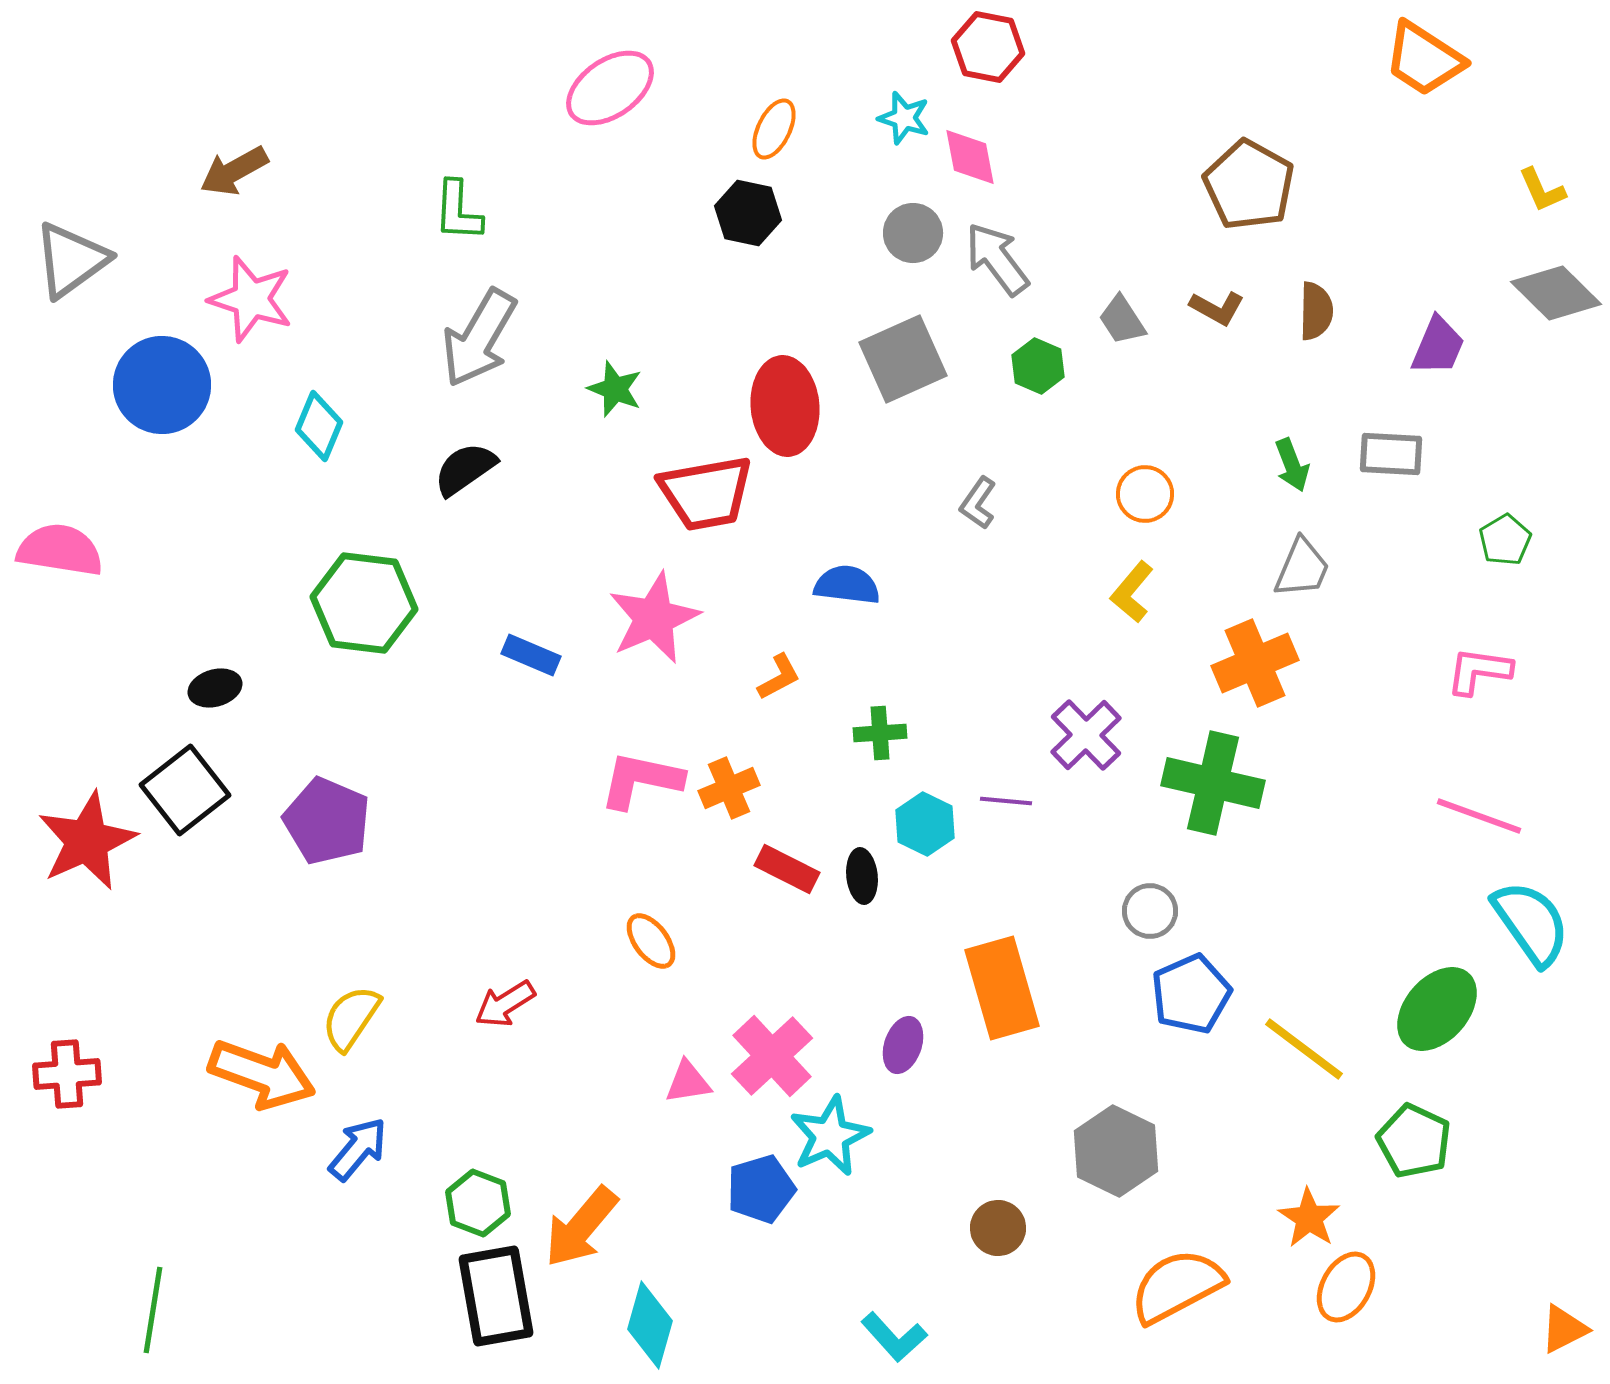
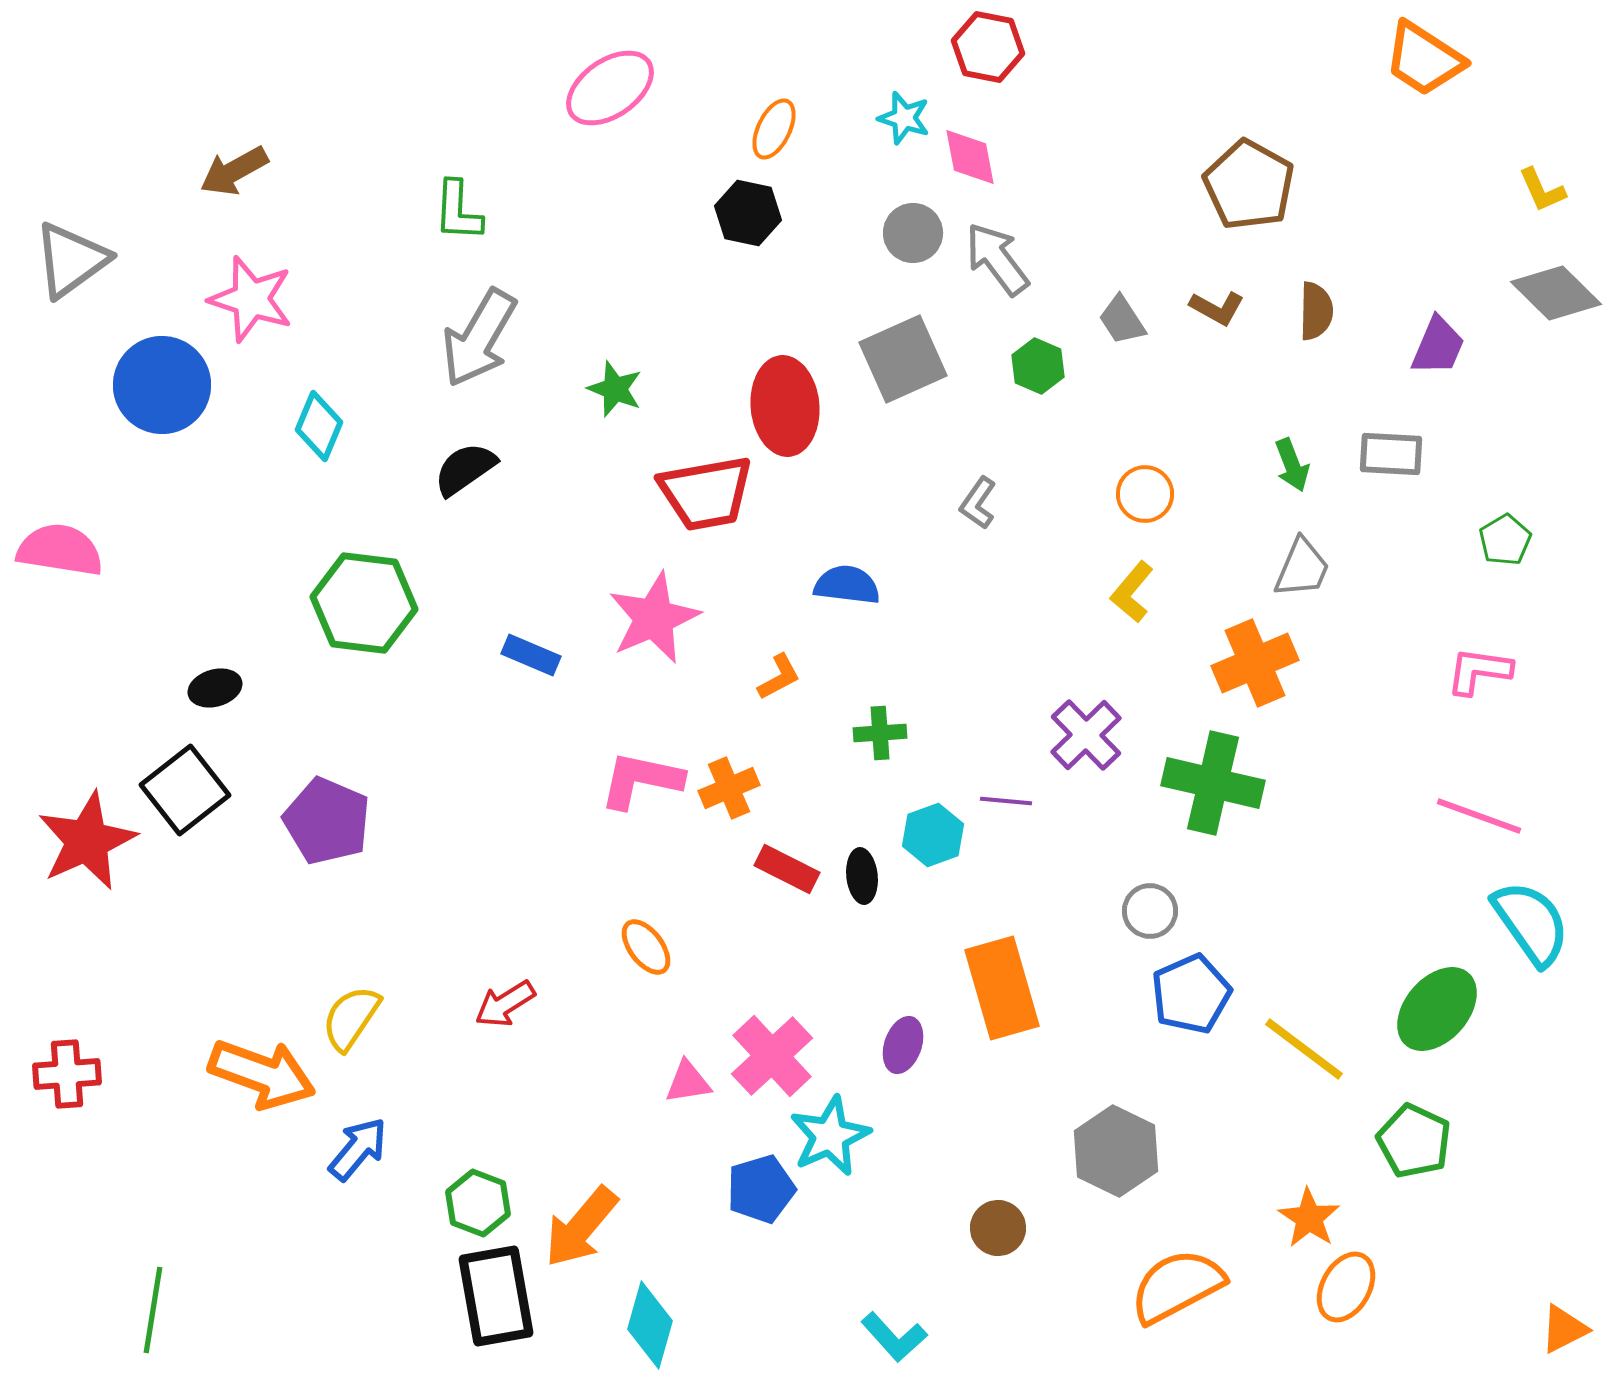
cyan hexagon at (925, 824): moved 8 px right, 11 px down; rotated 14 degrees clockwise
orange ellipse at (651, 941): moved 5 px left, 6 px down
